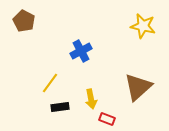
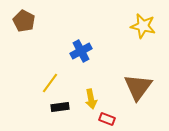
brown triangle: rotated 12 degrees counterclockwise
